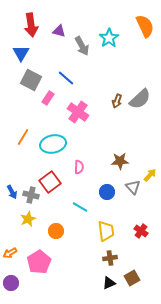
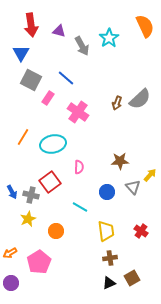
brown arrow: moved 2 px down
